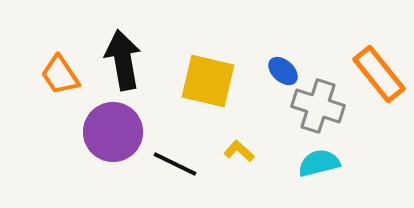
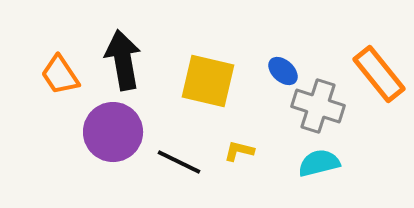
yellow L-shape: rotated 28 degrees counterclockwise
black line: moved 4 px right, 2 px up
